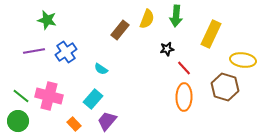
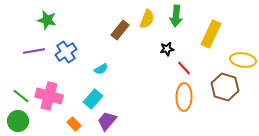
cyan semicircle: rotated 64 degrees counterclockwise
